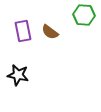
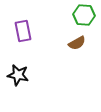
brown semicircle: moved 27 px right, 11 px down; rotated 66 degrees counterclockwise
